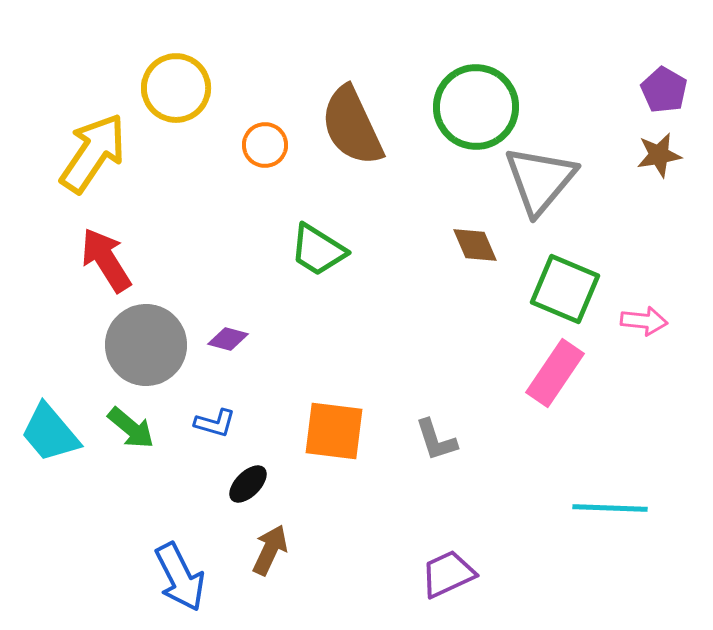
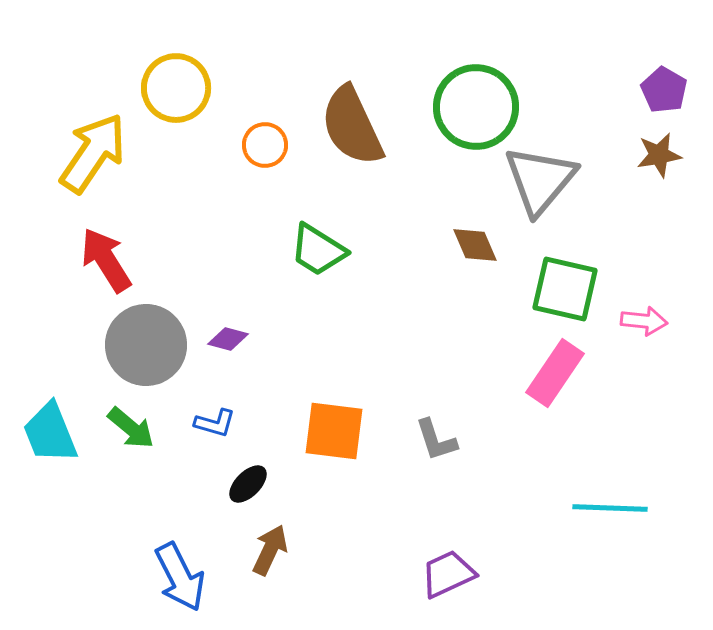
green square: rotated 10 degrees counterclockwise
cyan trapezoid: rotated 18 degrees clockwise
